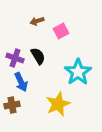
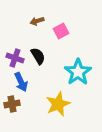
brown cross: moved 1 px up
